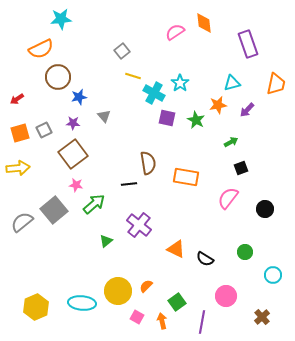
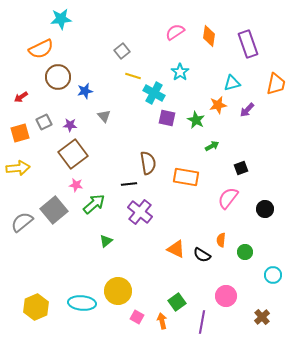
orange diamond at (204, 23): moved 5 px right, 13 px down; rotated 15 degrees clockwise
cyan star at (180, 83): moved 11 px up
blue star at (79, 97): moved 6 px right, 6 px up
red arrow at (17, 99): moved 4 px right, 2 px up
purple star at (73, 123): moved 3 px left, 2 px down
gray square at (44, 130): moved 8 px up
green arrow at (231, 142): moved 19 px left, 4 px down
purple cross at (139, 225): moved 1 px right, 13 px up
black semicircle at (205, 259): moved 3 px left, 4 px up
orange semicircle at (146, 286): moved 75 px right, 46 px up; rotated 40 degrees counterclockwise
